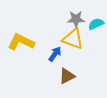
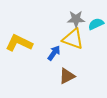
yellow L-shape: moved 2 px left, 1 px down
blue arrow: moved 1 px left, 1 px up
